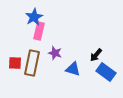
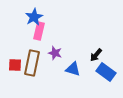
red square: moved 2 px down
